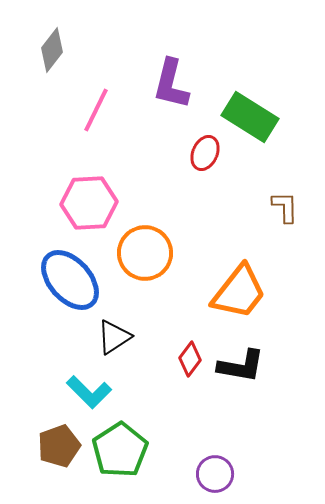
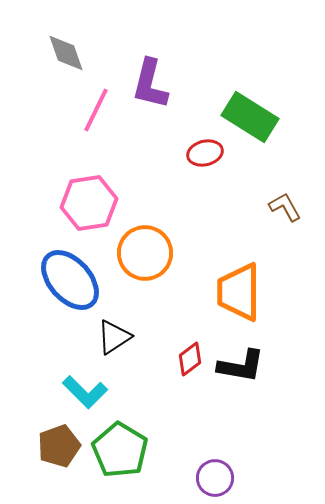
gray diamond: moved 14 px right, 3 px down; rotated 57 degrees counterclockwise
purple L-shape: moved 21 px left
red ellipse: rotated 52 degrees clockwise
pink hexagon: rotated 6 degrees counterclockwise
brown L-shape: rotated 28 degrees counterclockwise
orange trapezoid: rotated 142 degrees clockwise
red diamond: rotated 16 degrees clockwise
cyan L-shape: moved 4 px left
green pentagon: rotated 8 degrees counterclockwise
purple circle: moved 4 px down
